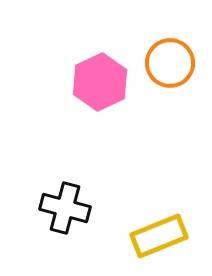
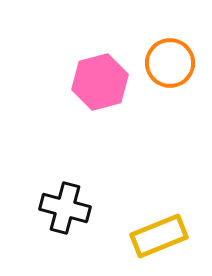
pink hexagon: rotated 10 degrees clockwise
